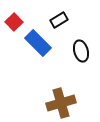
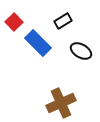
black rectangle: moved 4 px right, 1 px down
black ellipse: rotated 45 degrees counterclockwise
brown cross: rotated 8 degrees counterclockwise
